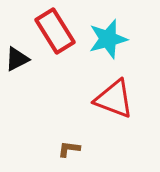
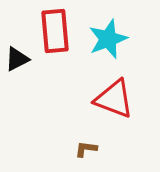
red rectangle: rotated 27 degrees clockwise
cyan star: rotated 6 degrees counterclockwise
brown L-shape: moved 17 px right
